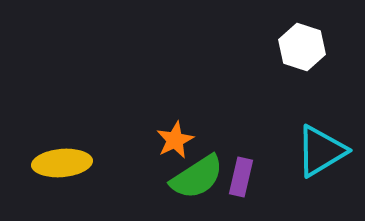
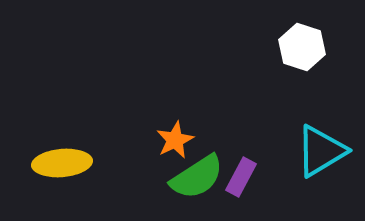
purple rectangle: rotated 15 degrees clockwise
